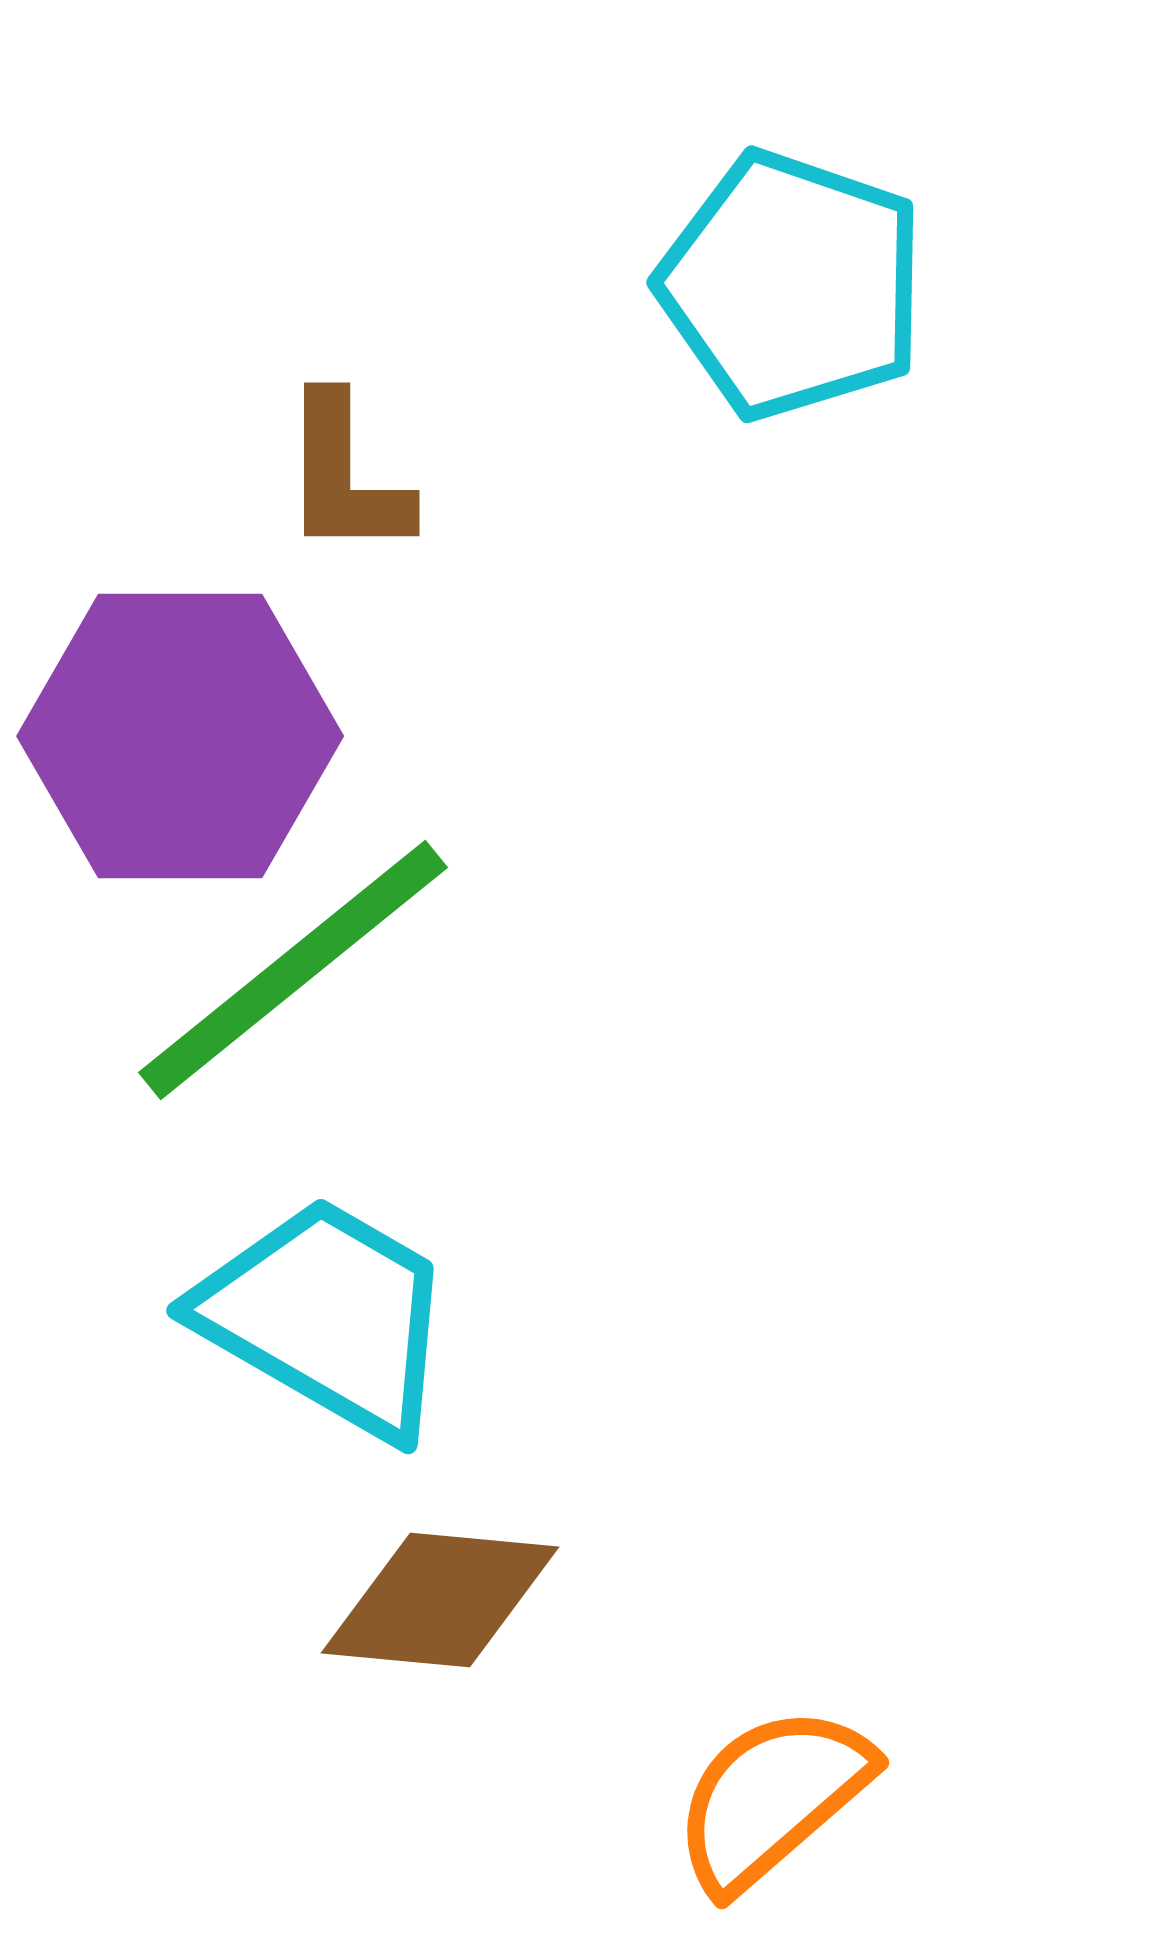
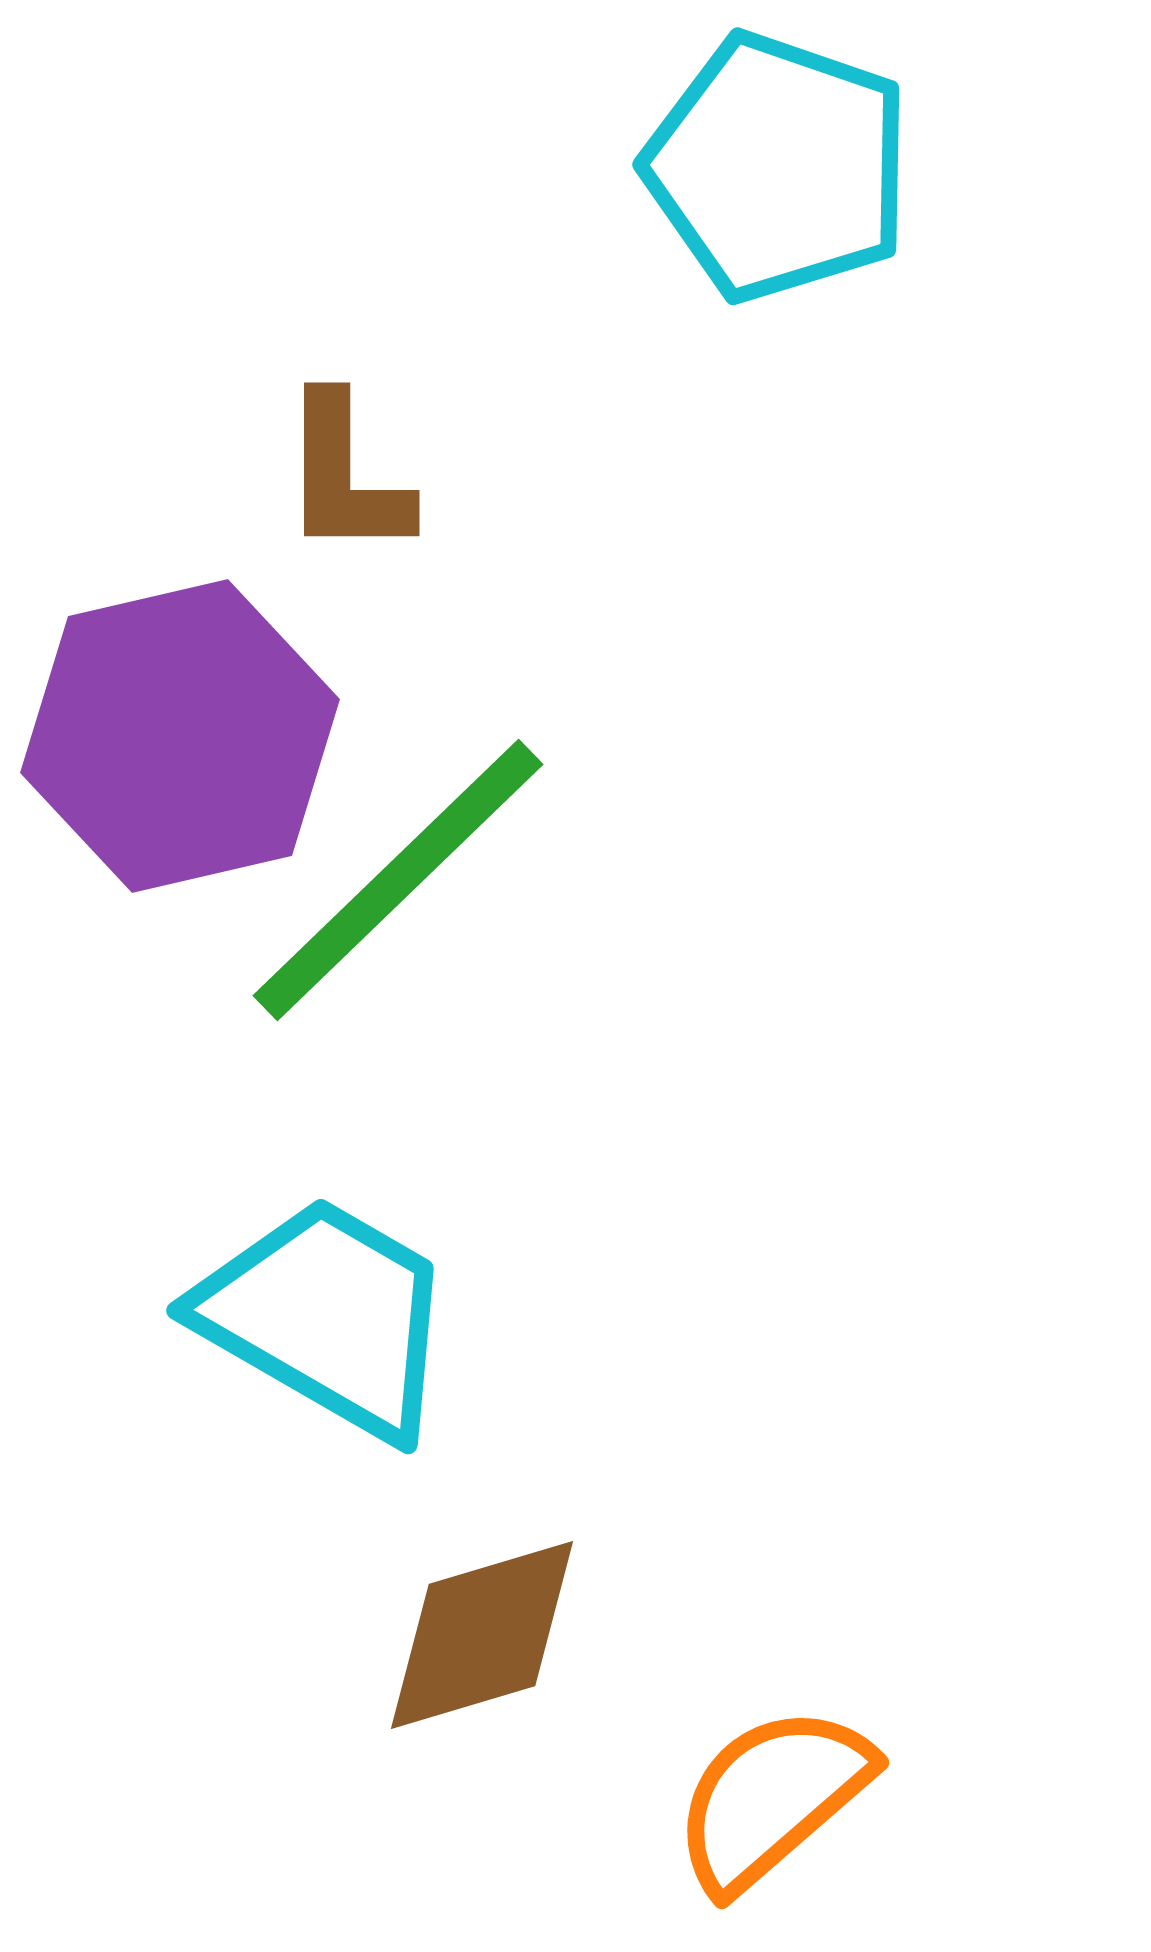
cyan pentagon: moved 14 px left, 118 px up
purple hexagon: rotated 13 degrees counterclockwise
green line: moved 105 px right, 90 px up; rotated 5 degrees counterclockwise
brown diamond: moved 42 px right, 35 px down; rotated 22 degrees counterclockwise
